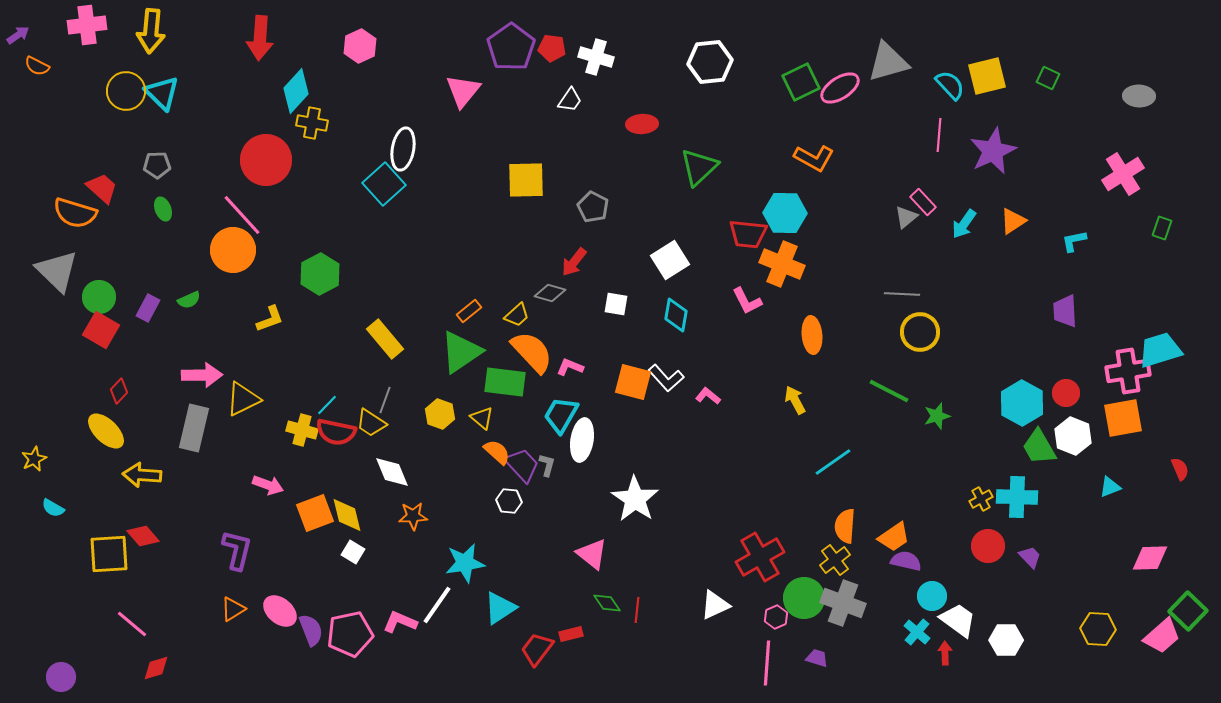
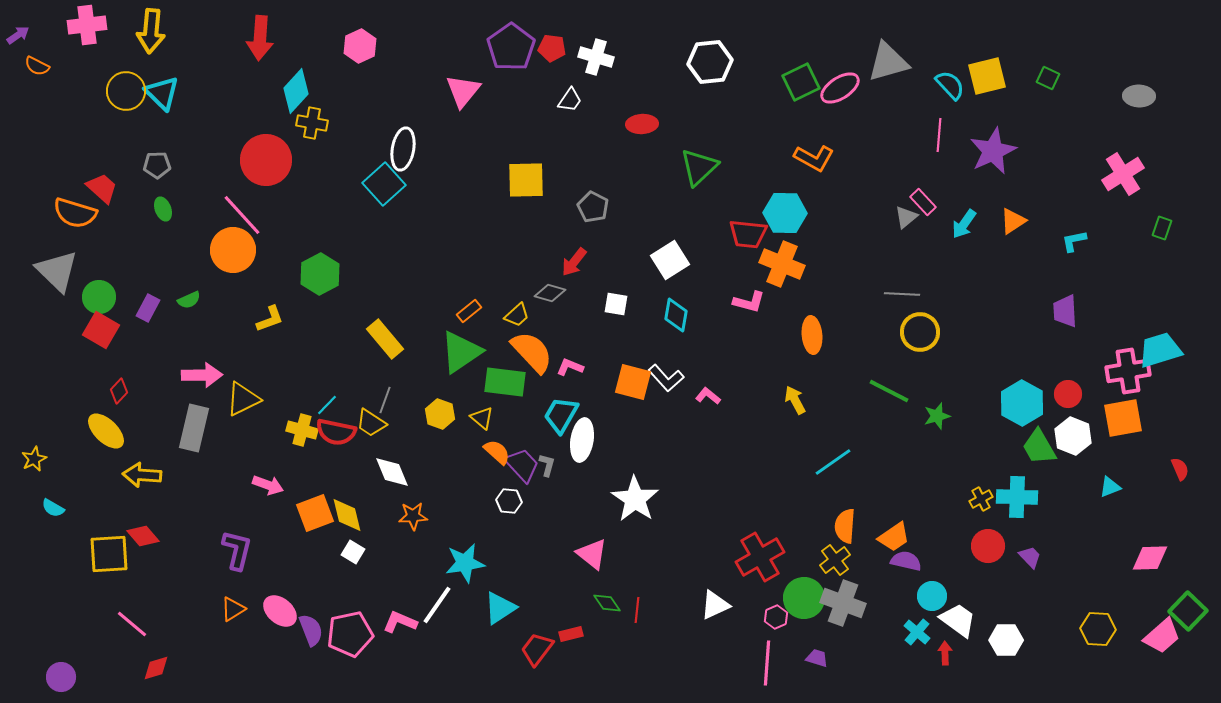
pink L-shape at (747, 301): moved 2 px right, 1 px down; rotated 48 degrees counterclockwise
red circle at (1066, 393): moved 2 px right, 1 px down
